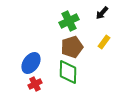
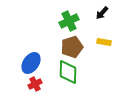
yellow rectangle: rotated 64 degrees clockwise
